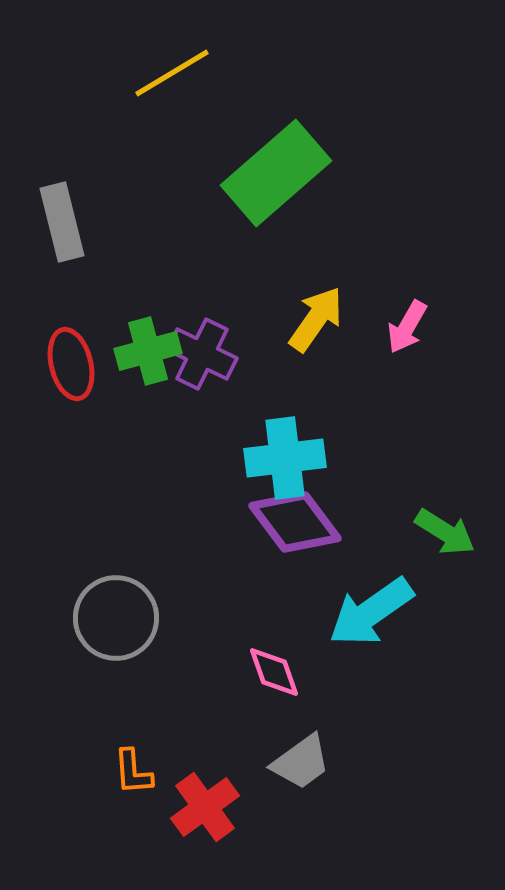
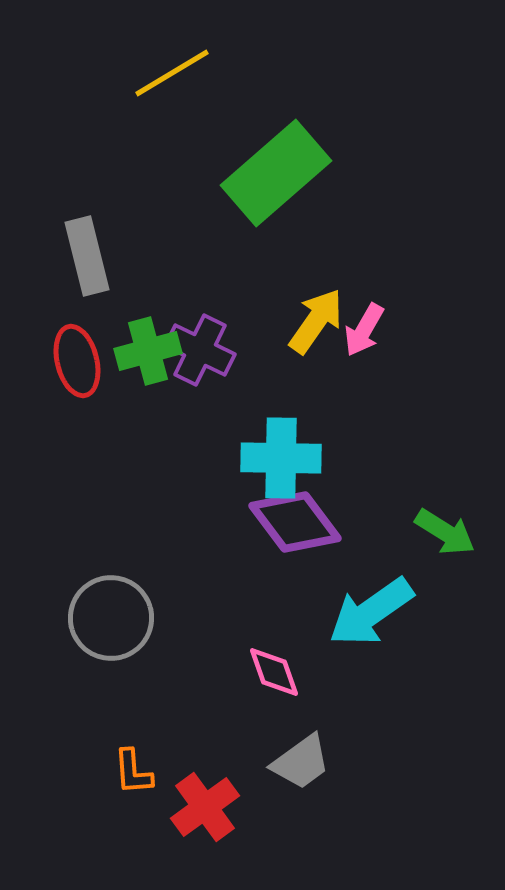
gray rectangle: moved 25 px right, 34 px down
yellow arrow: moved 2 px down
pink arrow: moved 43 px left, 3 px down
purple cross: moved 2 px left, 4 px up
red ellipse: moved 6 px right, 3 px up
cyan cross: moved 4 px left; rotated 8 degrees clockwise
gray circle: moved 5 px left
